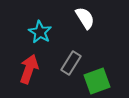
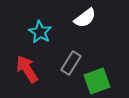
white semicircle: rotated 85 degrees clockwise
red arrow: moved 2 px left; rotated 52 degrees counterclockwise
